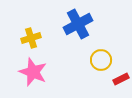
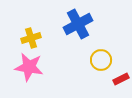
pink star: moved 4 px left, 5 px up; rotated 12 degrees counterclockwise
